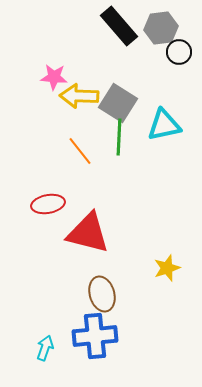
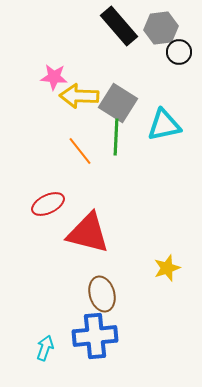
green line: moved 3 px left
red ellipse: rotated 16 degrees counterclockwise
